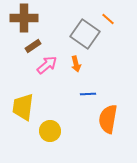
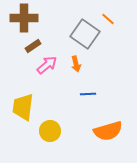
orange semicircle: moved 12 px down; rotated 116 degrees counterclockwise
